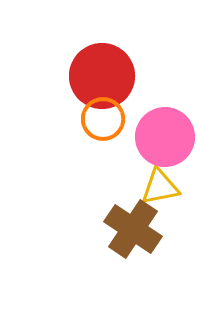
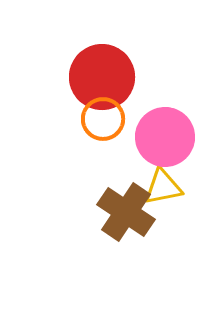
red circle: moved 1 px down
yellow triangle: moved 3 px right
brown cross: moved 7 px left, 17 px up
